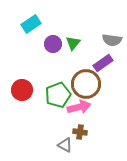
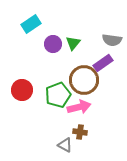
brown circle: moved 2 px left, 4 px up
